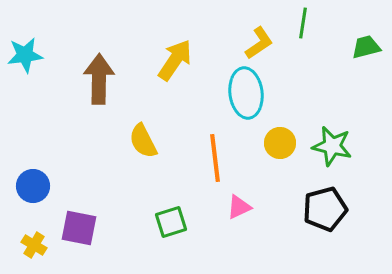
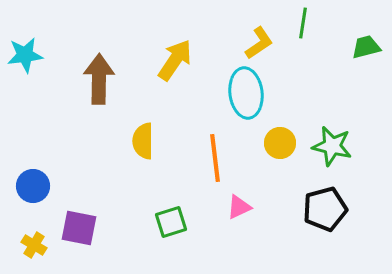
yellow semicircle: rotated 27 degrees clockwise
